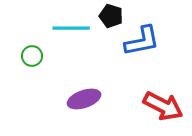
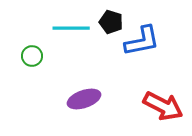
black pentagon: moved 6 px down
